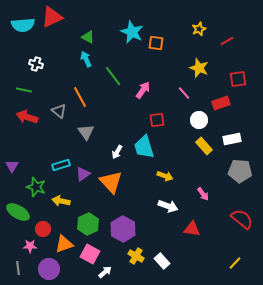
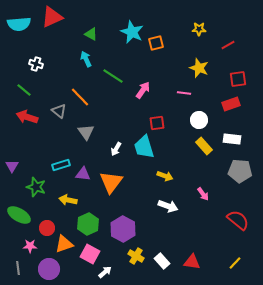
cyan semicircle at (23, 25): moved 4 px left, 1 px up
yellow star at (199, 29): rotated 24 degrees clockwise
green triangle at (88, 37): moved 3 px right, 3 px up
red line at (227, 41): moved 1 px right, 4 px down
orange square at (156, 43): rotated 21 degrees counterclockwise
green line at (113, 76): rotated 20 degrees counterclockwise
green line at (24, 90): rotated 28 degrees clockwise
pink line at (184, 93): rotated 40 degrees counterclockwise
orange line at (80, 97): rotated 15 degrees counterclockwise
red rectangle at (221, 103): moved 10 px right, 1 px down
red square at (157, 120): moved 3 px down
white rectangle at (232, 139): rotated 18 degrees clockwise
white arrow at (117, 152): moved 1 px left, 3 px up
purple triangle at (83, 174): rotated 42 degrees clockwise
orange triangle at (111, 182): rotated 20 degrees clockwise
yellow arrow at (61, 201): moved 7 px right, 1 px up
green ellipse at (18, 212): moved 1 px right, 3 px down
red semicircle at (242, 219): moved 4 px left, 1 px down
red circle at (43, 229): moved 4 px right, 1 px up
red triangle at (192, 229): moved 33 px down
